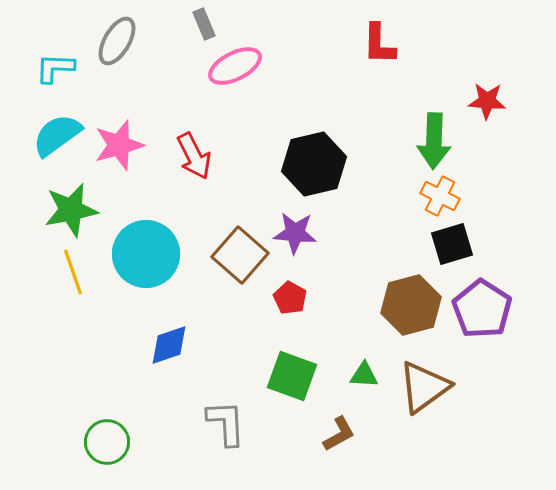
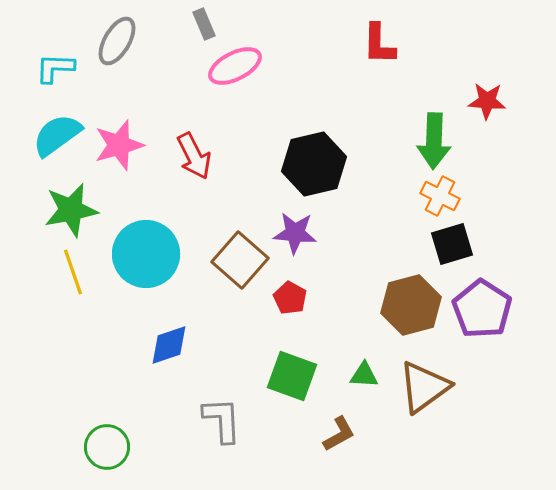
brown square: moved 5 px down
gray L-shape: moved 4 px left, 3 px up
green circle: moved 5 px down
